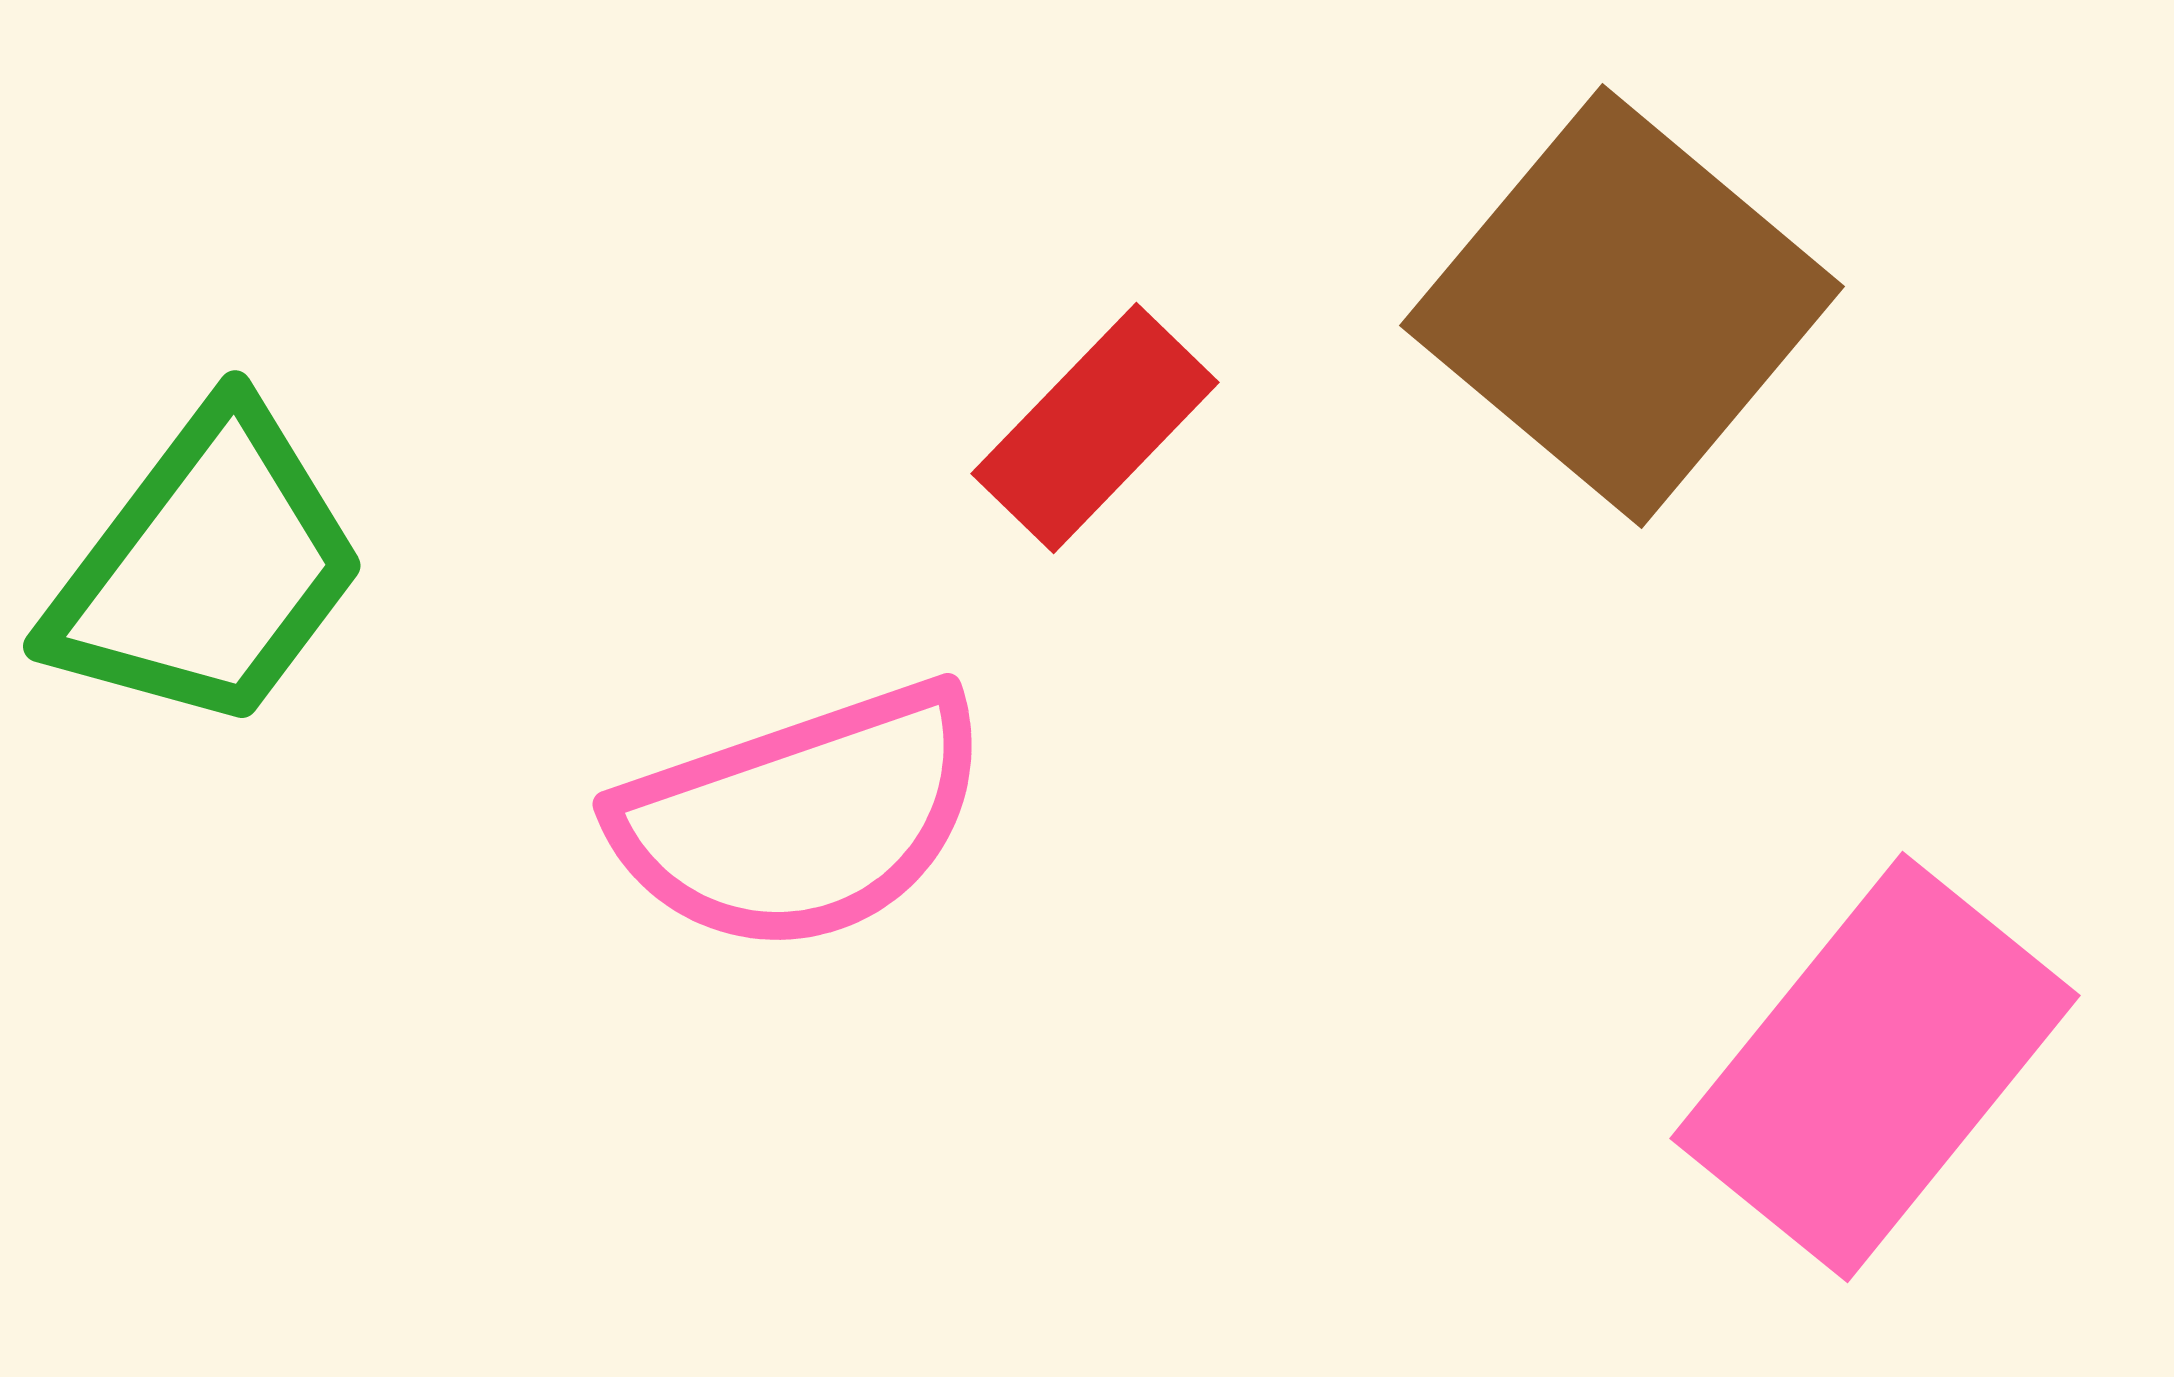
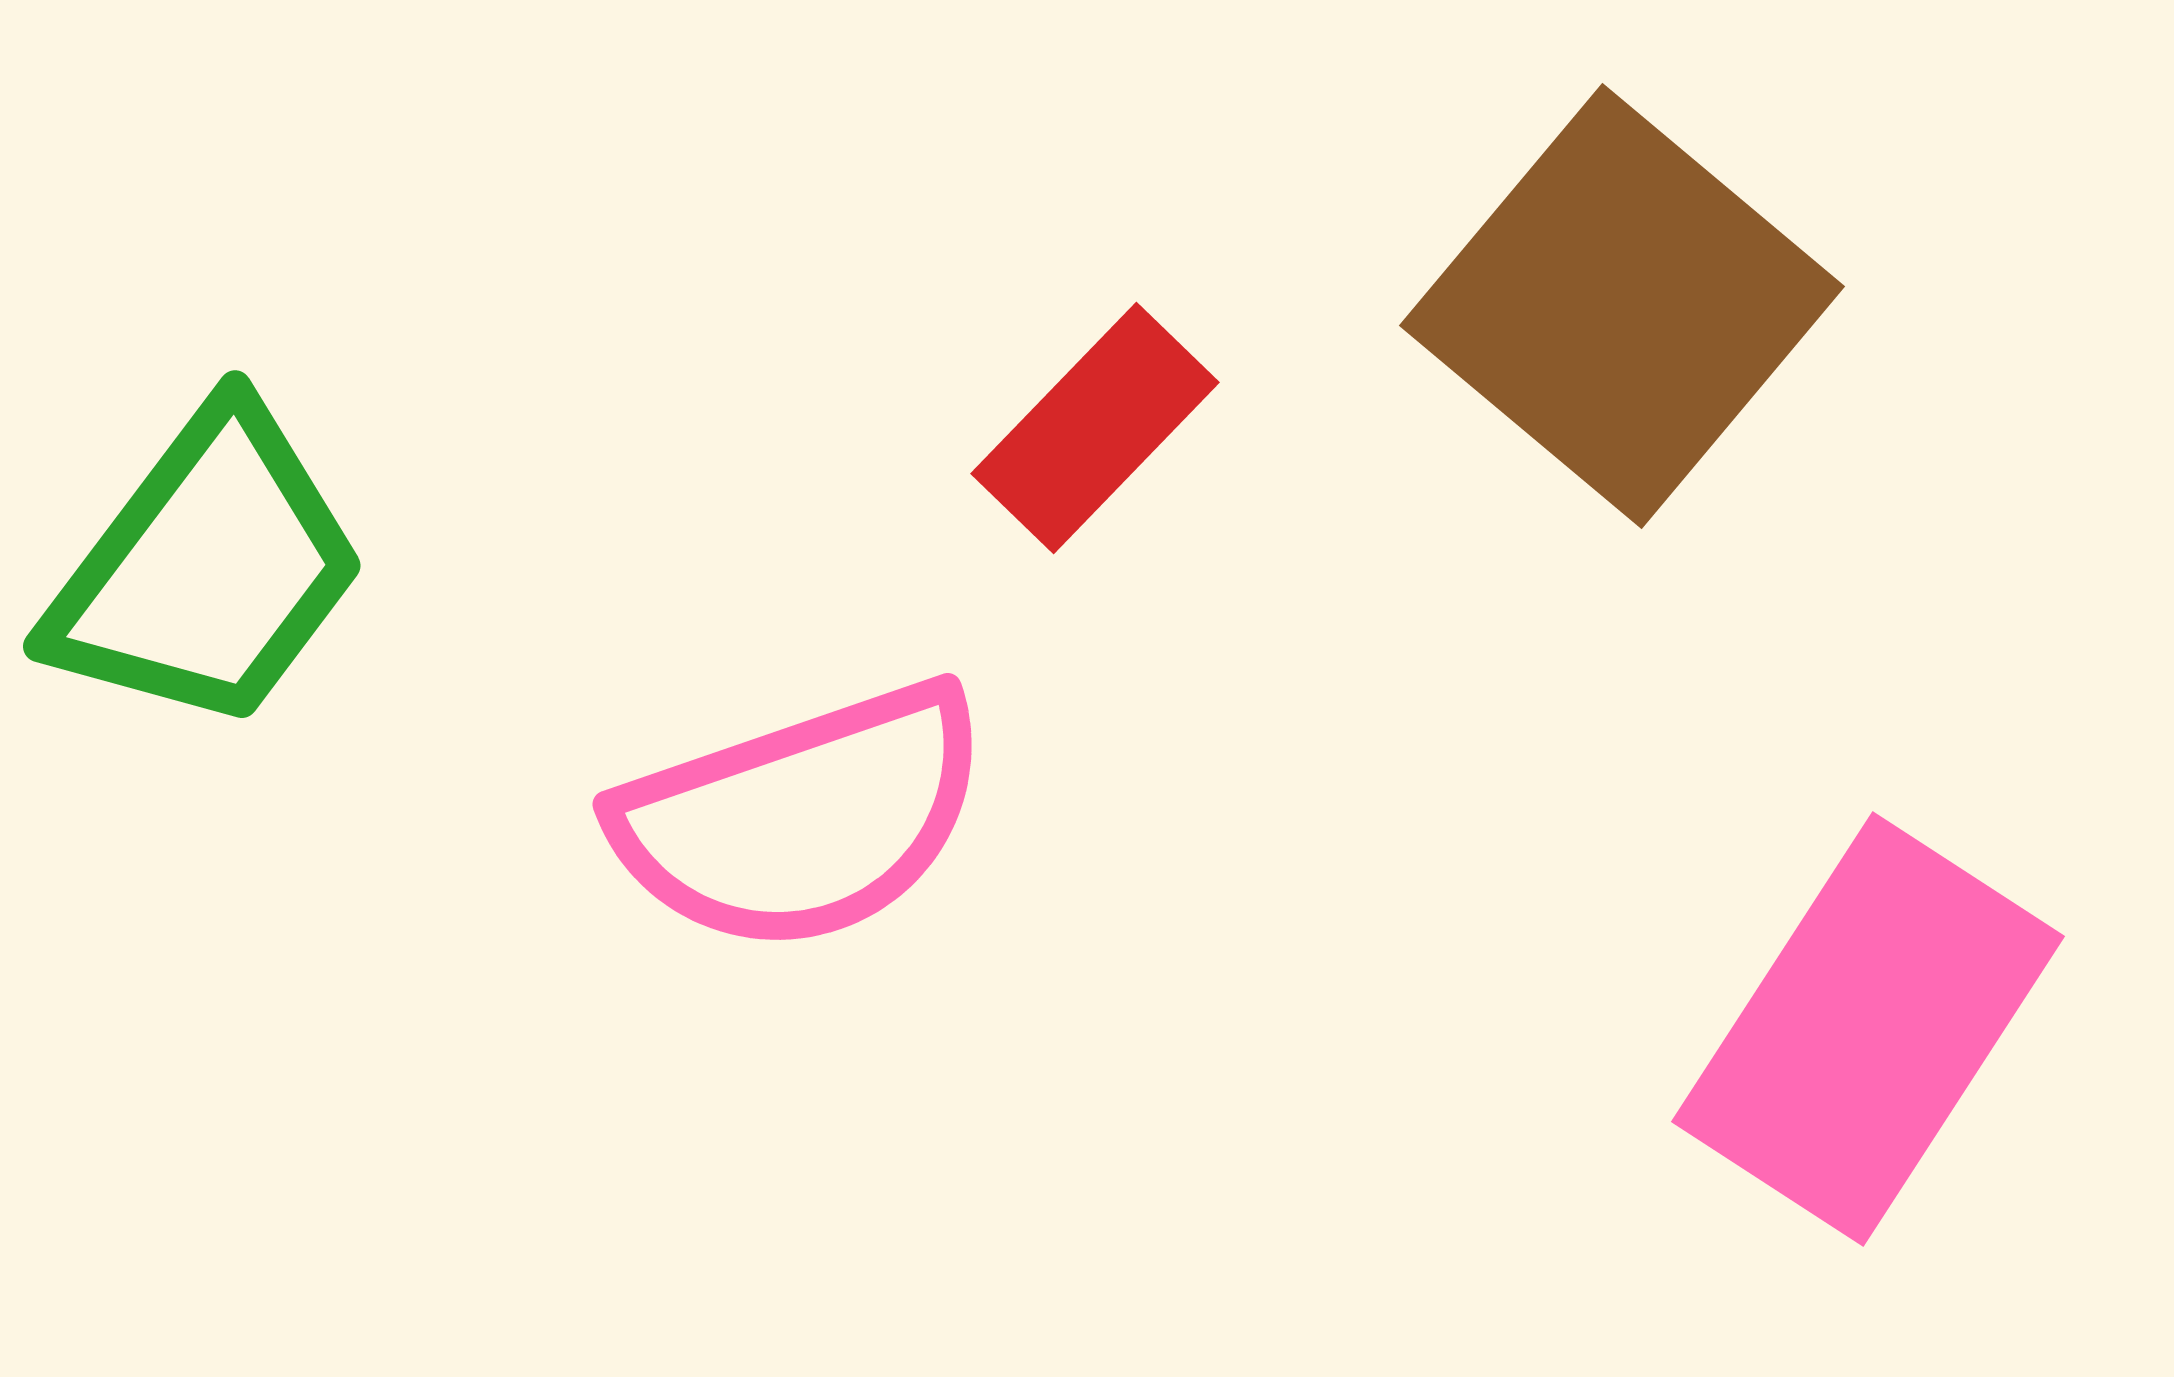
pink rectangle: moved 7 px left, 38 px up; rotated 6 degrees counterclockwise
